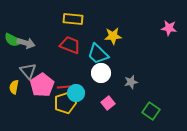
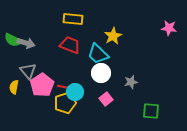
yellow star: rotated 24 degrees counterclockwise
red line: rotated 16 degrees clockwise
cyan circle: moved 1 px left, 1 px up
pink square: moved 2 px left, 4 px up
green square: rotated 30 degrees counterclockwise
